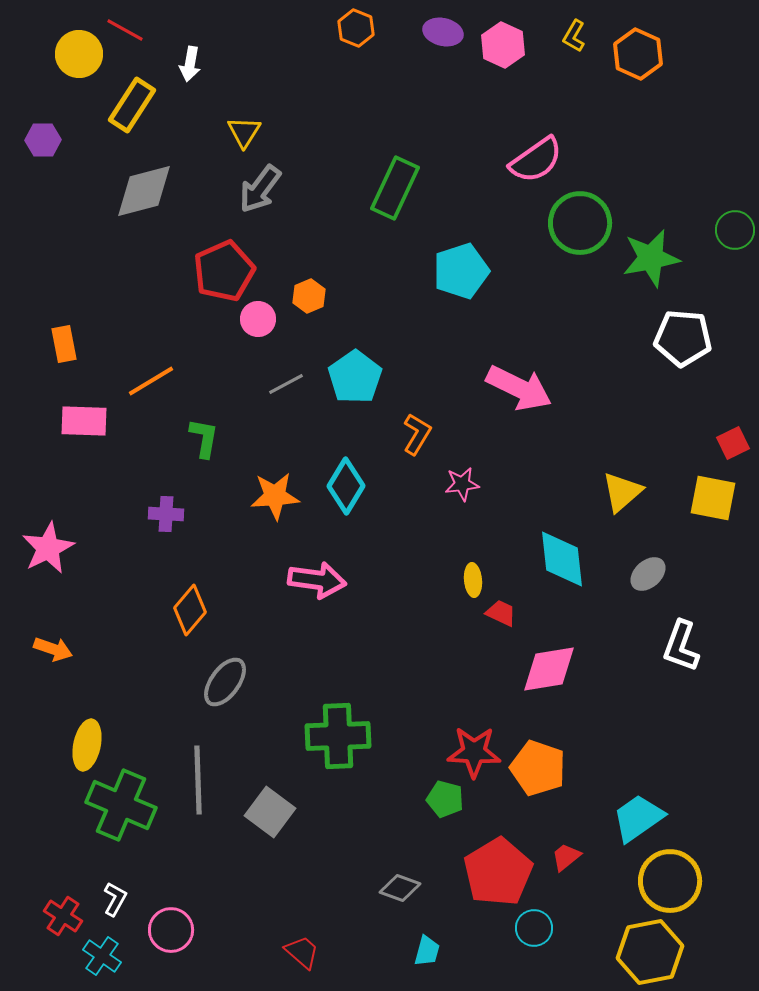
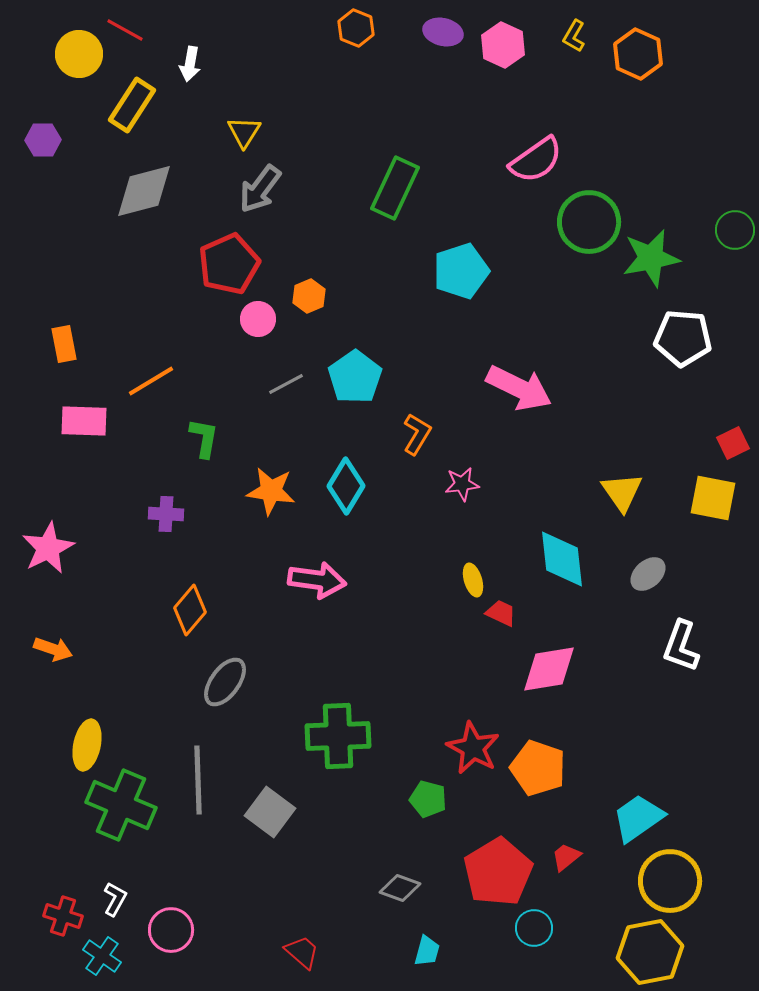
green circle at (580, 223): moved 9 px right, 1 px up
red pentagon at (224, 271): moved 5 px right, 7 px up
yellow triangle at (622, 492): rotated 24 degrees counterclockwise
orange star at (275, 496): moved 4 px left, 5 px up; rotated 12 degrees clockwise
yellow ellipse at (473, 580): rotated 12 degrees counterclockwise
red star at (474, 752): moved 1 px left, 4 px up; rotated 26 degrees clockwise
green pentagon at (445, 799): moved 17 px left
red cross at (63, 916): rotated 15 degrees counterclockwise
